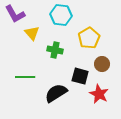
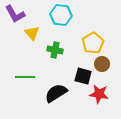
yellow pentagon: moved 4 px right, 5 px down
black square: moved 3 px right
red star: rotated 18 degrees counterclockwise
